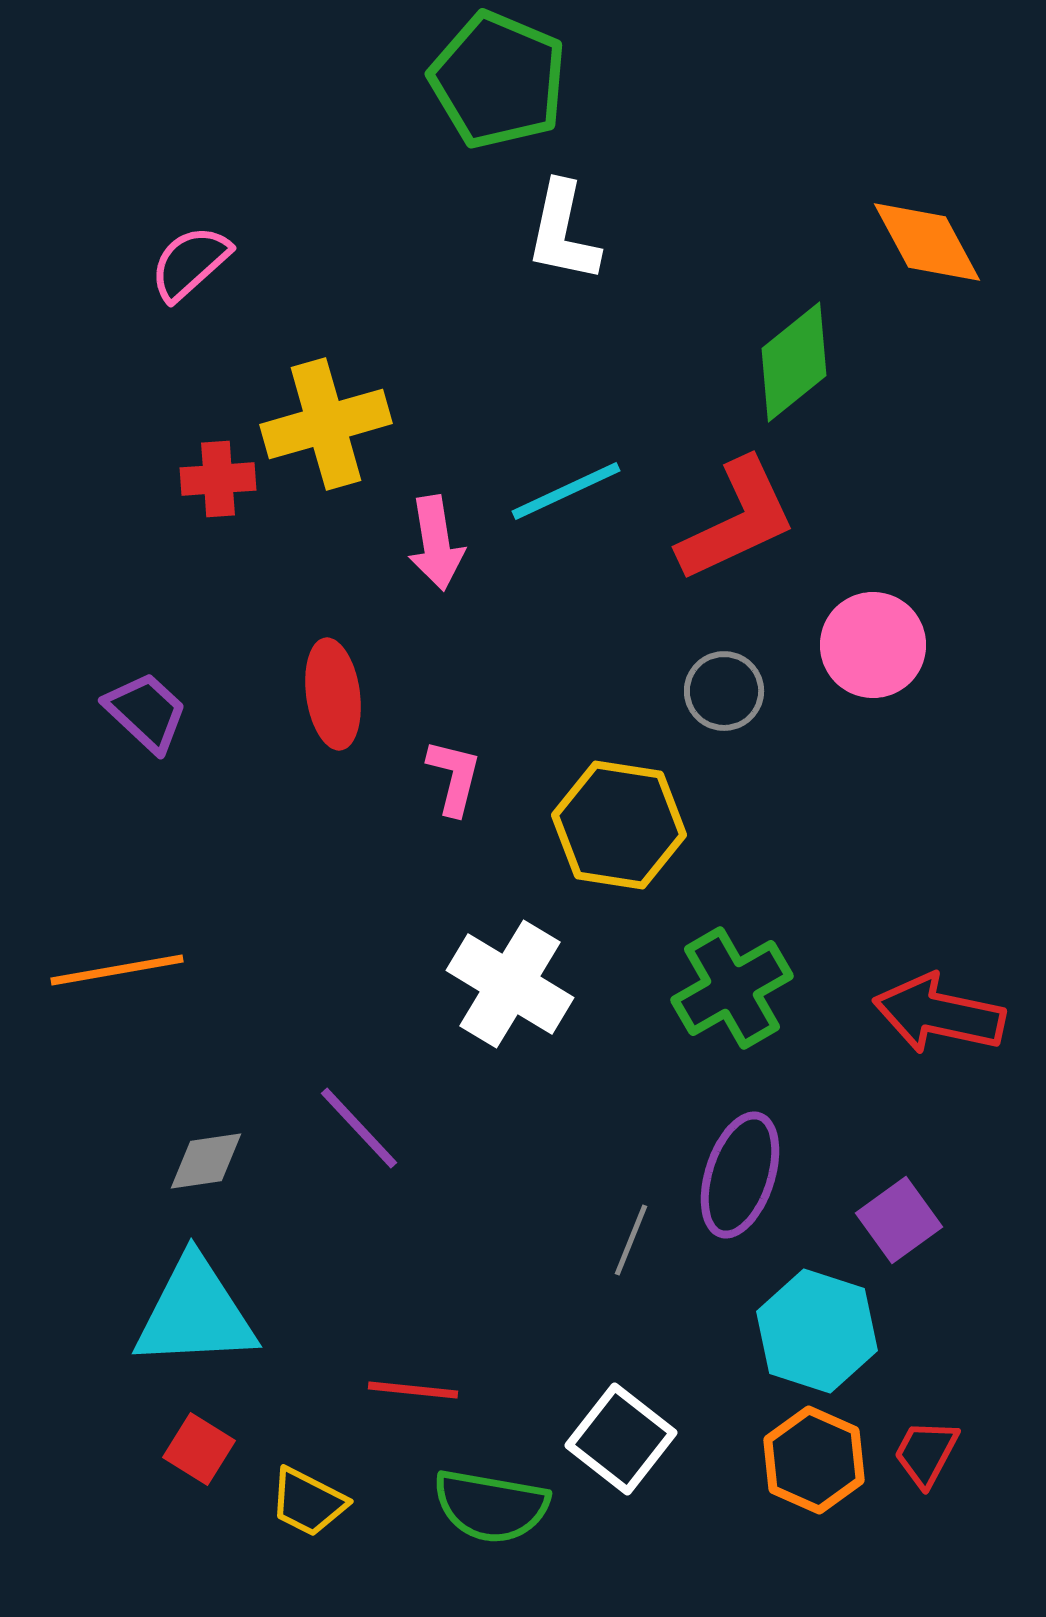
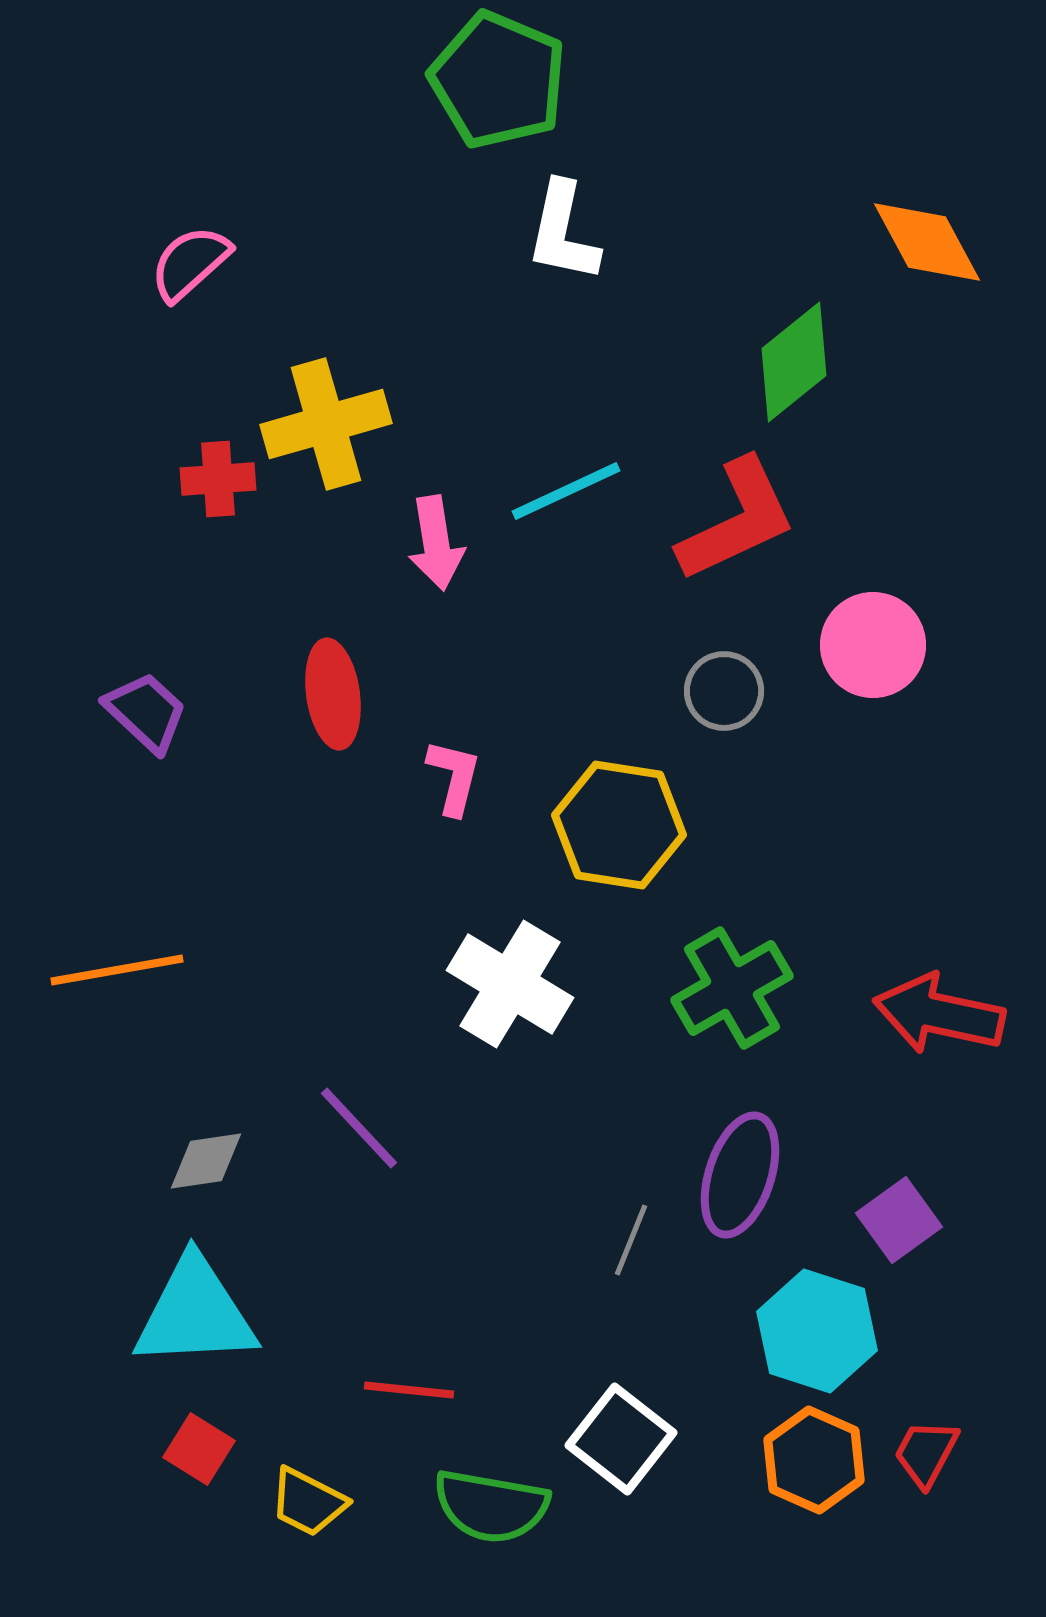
red line: moved 4 px left
